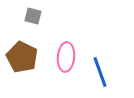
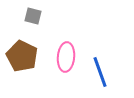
brown pentagon: moved 1 px up
